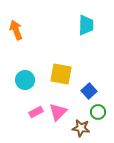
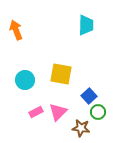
blue square: moved 5 px down
